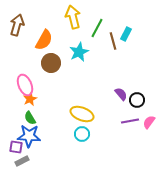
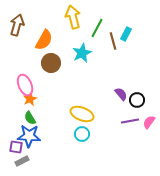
cyan star: moved 3 px right, 1 px down
